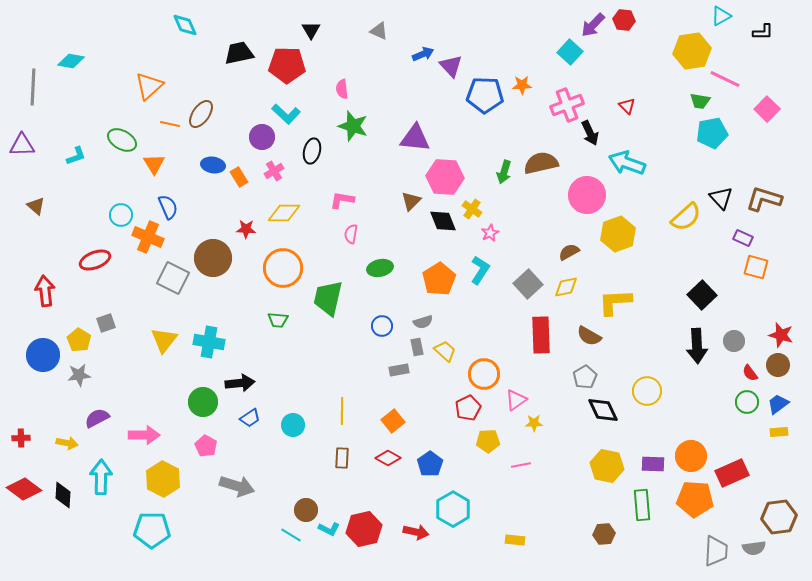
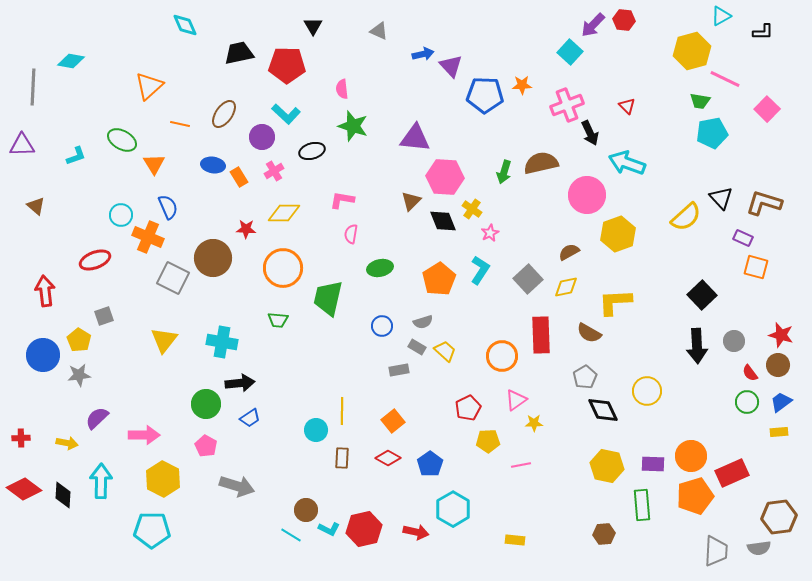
black triangle at (311, 30): moved 2 px right, 4 px up
yellow hexagon at (692, 51): rotated 6 degrees counterclockwise
blue arrow at (423, 54): rotated 10 degrees clockwise
brown ellipse at (201, 114): moved 23 px right
orange line at (170, 124): moved 10 px right
black ellipse at (312, 151): rotated 60 degrees clockwise
brown L-shape at (764, 199): moved 4 px down
gray square at (528, 284): moved 5 px up
gray square at (106, 323): moved 2 px left, 7 px up
brown semicircle at (589, 336): moved 3 px up
cyan cross at (209, 342): moved 13 px right
gray rectangle at (417, 347): rotated 48 degrees counterclockwise
orange circle at (484, 374): moved 18 px right, 18 px up
green circle at (203, 402): moved 3 px right, 2 px down
blue trapezoid at (778, 404): moved 3 px right, 2 px up
purple semicircle at (97, 418): rotated 15 degrees counterclockwise
cyan circle at (293, 425): moved 23 px right, 5 px down
cyan arrow at (101, 477): moved 4 px down
orange pentagon at (695, 499): moved 3 px up; rotated 21 degrees counterclockwise
gray semicircle at (754, 548): moved 5 px right
